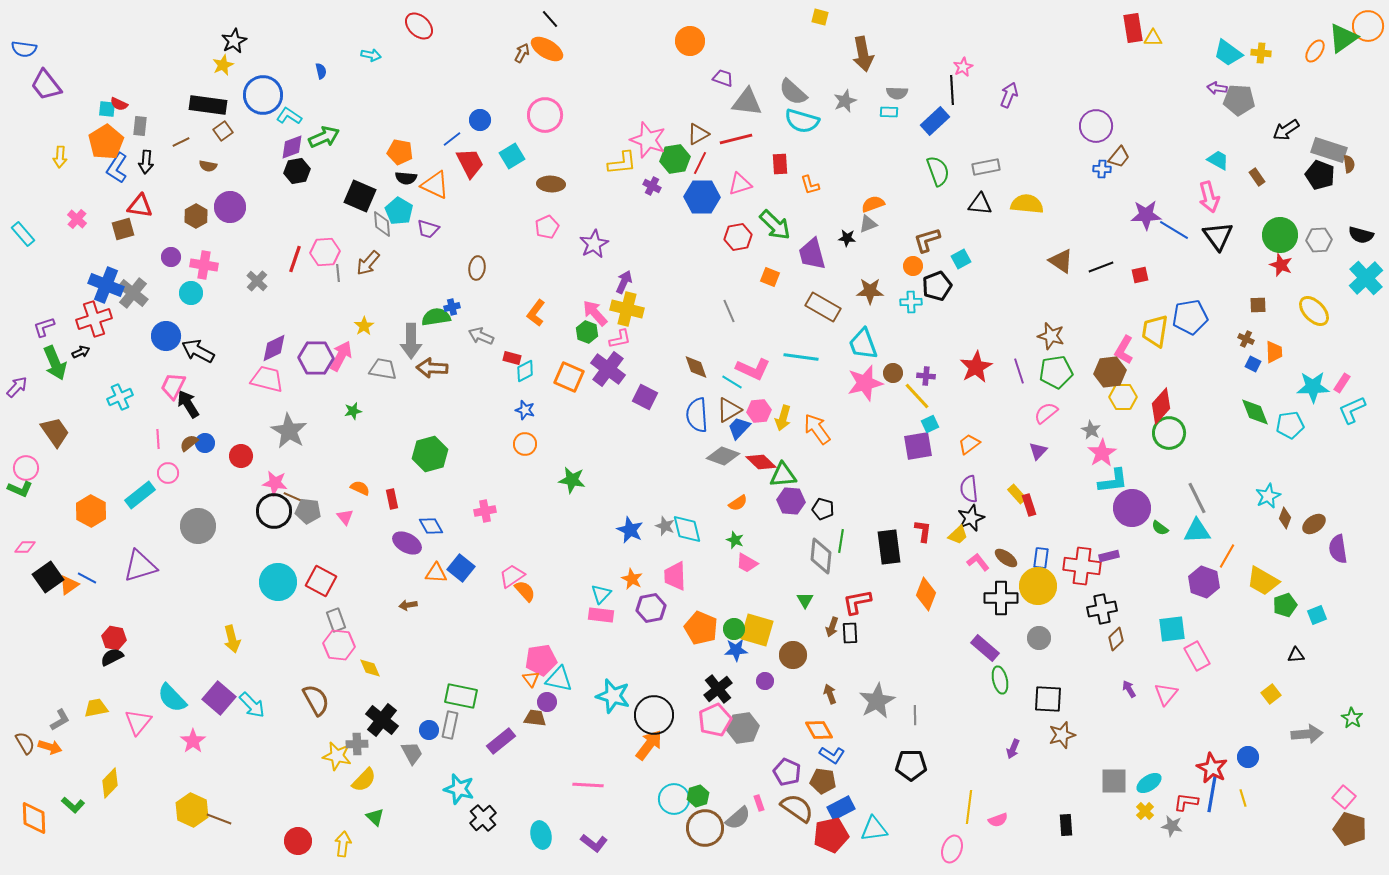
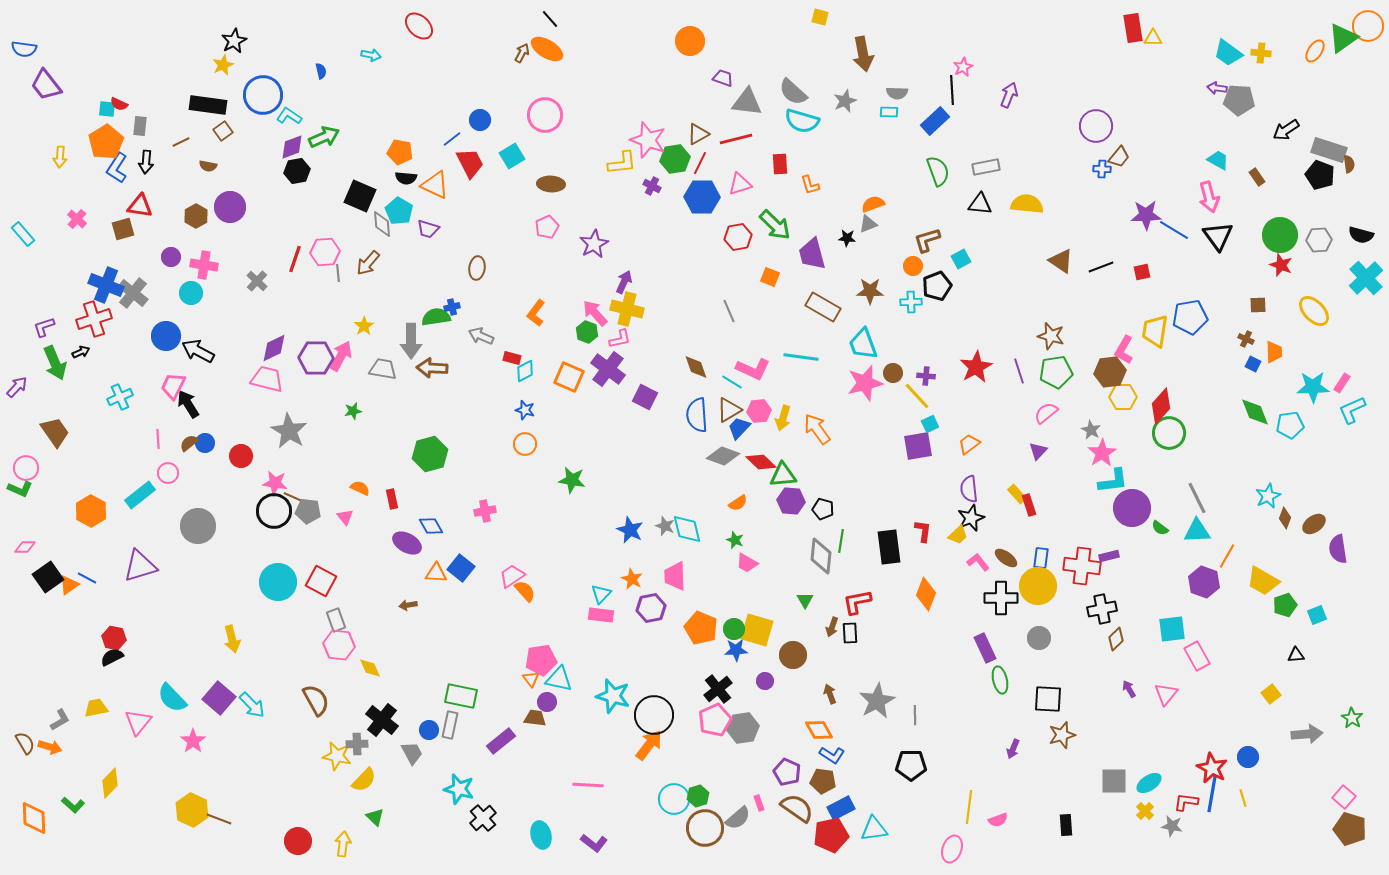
red square at (1140, 275): moved 2 px right, 3 px up
purple rectangle at (985, 648): rotated 24 degrees clockwise
